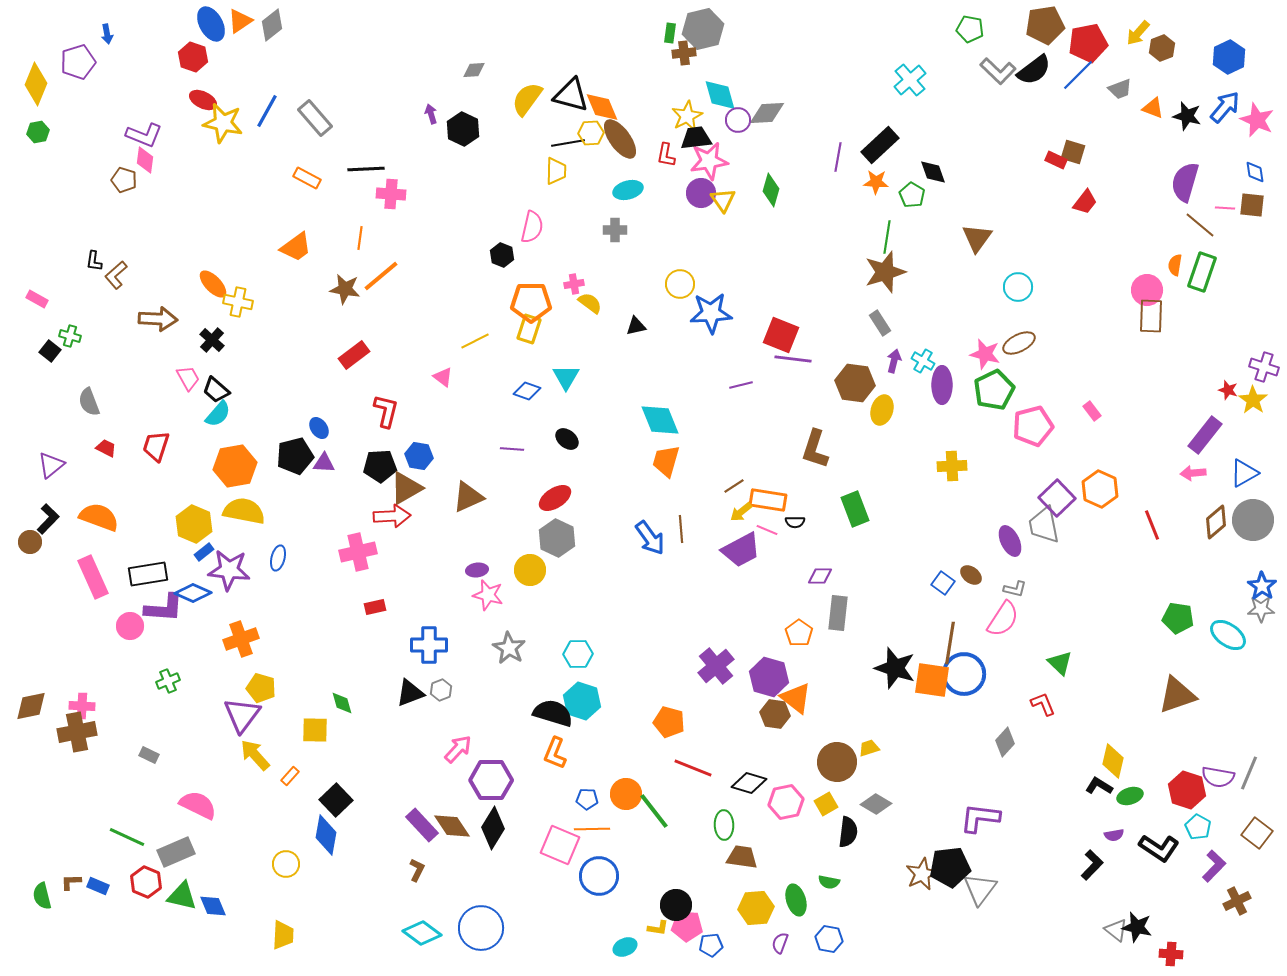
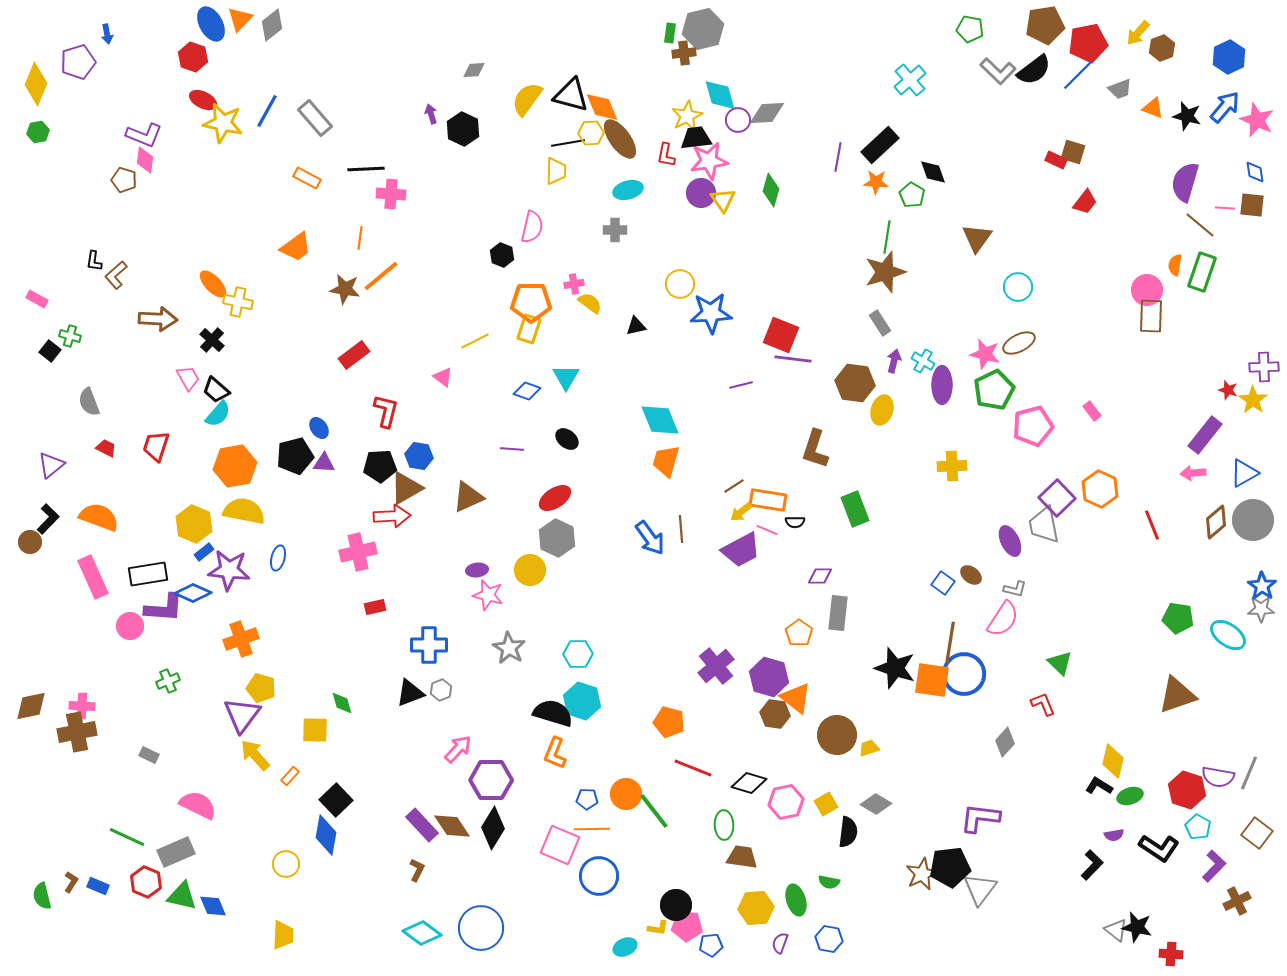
orange triangle at (240, 21): moved 2 px up; rotated 12 degrees counterclockwise
purple cross at (1264, 367): rotated 20 degrees counterclockwise
brown circle at (837, 762): moved 27 px up
brown L-shape at (71, 882): rotated 125 degrees clockwise
